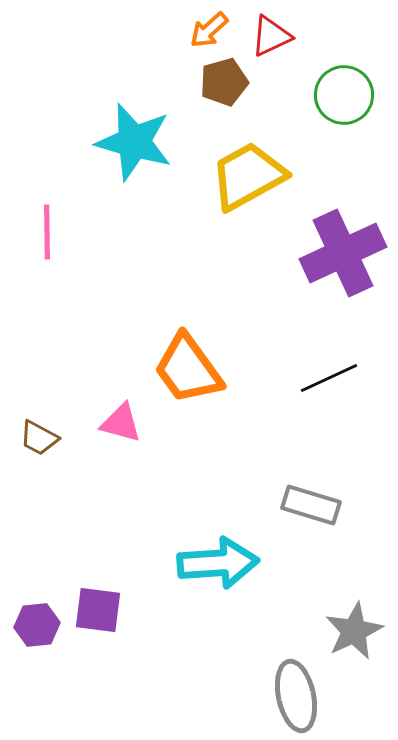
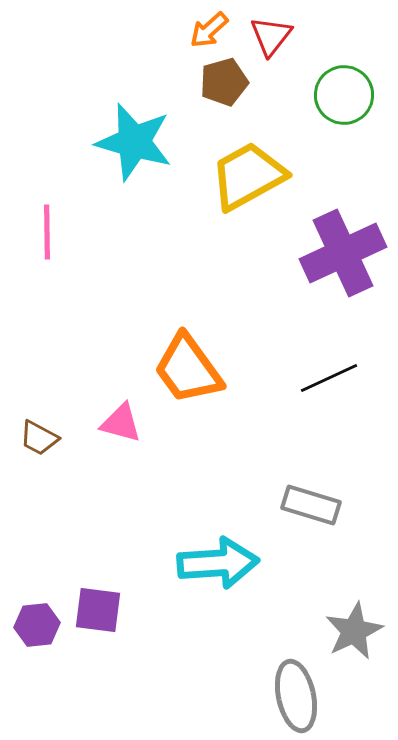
red triangle: rotated 27 degrees counterclockwise
